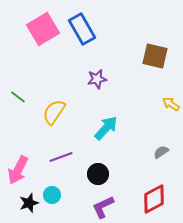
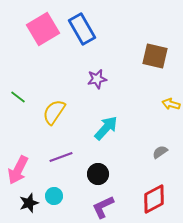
yellow arrow: rotated 18 degrees counterclockwise
gray semicircle: moved 1 px left
cyan circle: moved 2 px right, 1 px down
